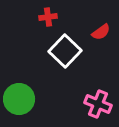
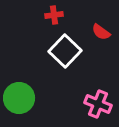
red cross: moved 6 px right, 2 px up
red semicircle: rotated 72 degrees clockwise
green circle: moved 1 px up
